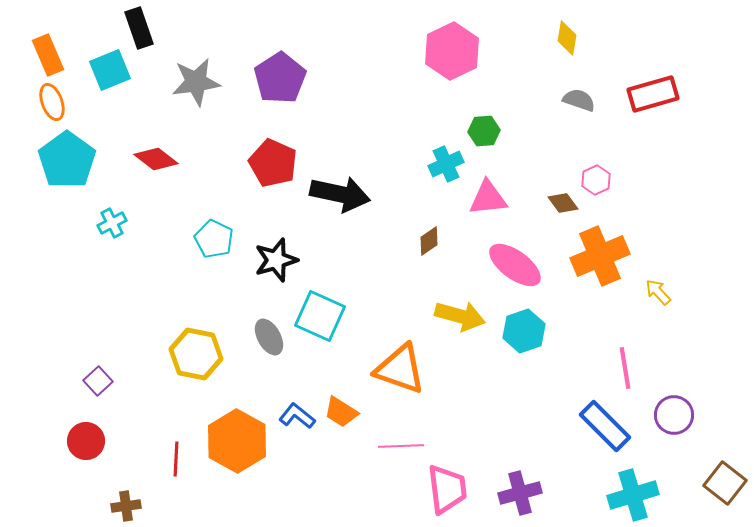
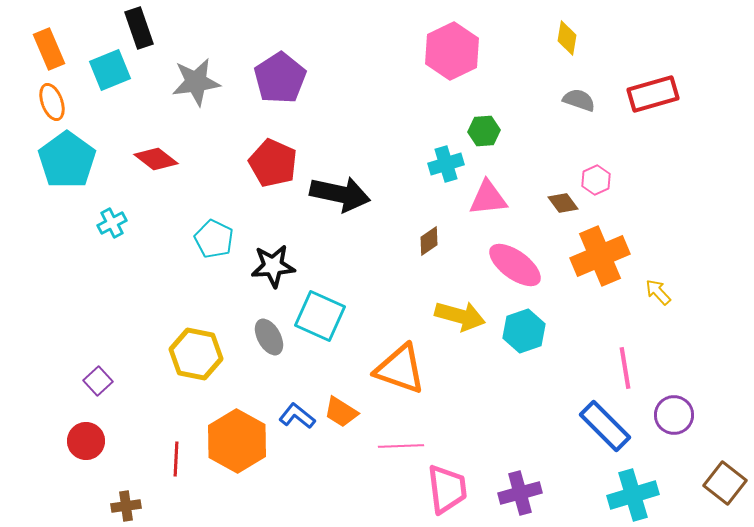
orange rectangle at (48, 55): moved 1 px right, 6 px up
cyan cross at (446, 164): rotated 8 degrees clockwise
black star at (276, 260): moved 3 px left, 6 px down; rotated 12 degrees clockwise
